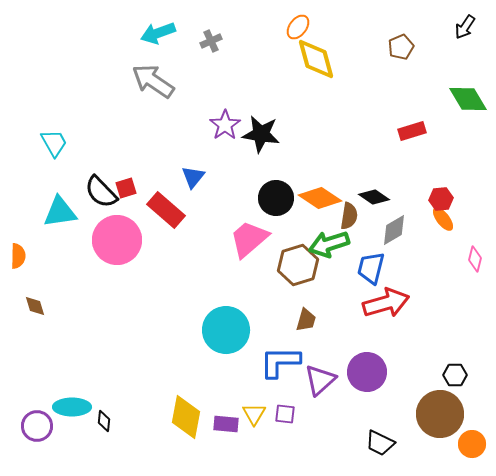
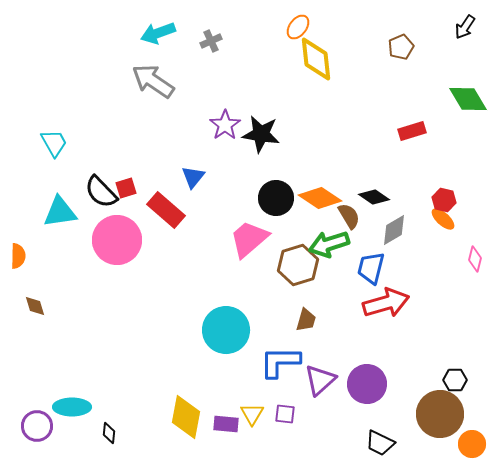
yellow diamond at (316, 59): rotated 9 degrees clockwise
red hexagon at (441, 199): moved 3 px right, 1 px down; rotated 20 degrees clockwise
brown semicircle at (349, 216): rotated 40 degrees counterclockwise
orange ellipse at (443, 219): rotated 10 degrees counterclockwise
purple circle at (367, 372): moved 12 px down
black hexagon at (455, 375): moved 5 px down
yellow triangle at (254, 414): moved 2 px left
black diamond at (104, 421): moved 5 px right, 12 px down
